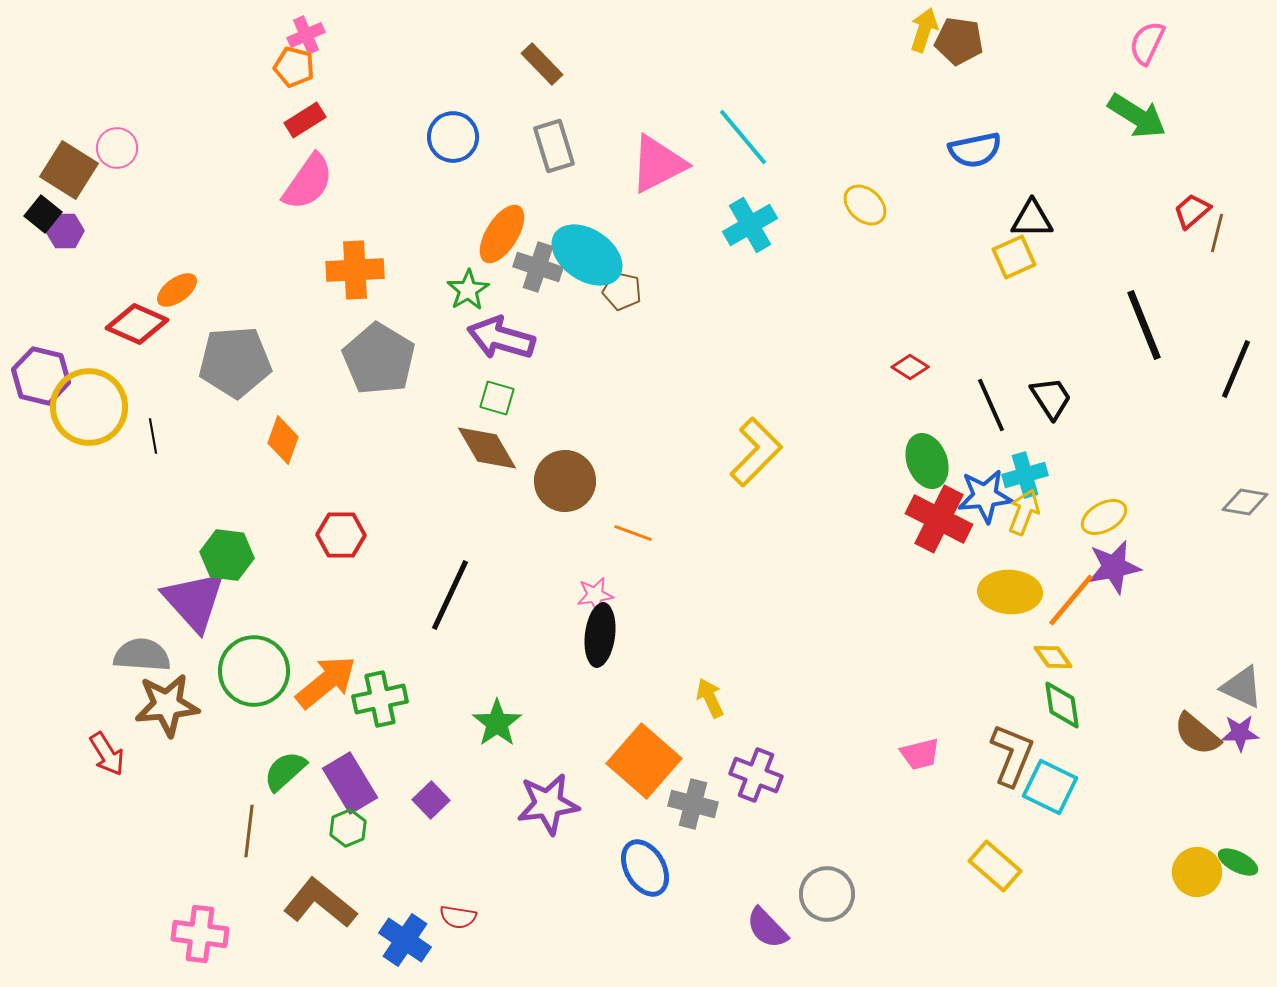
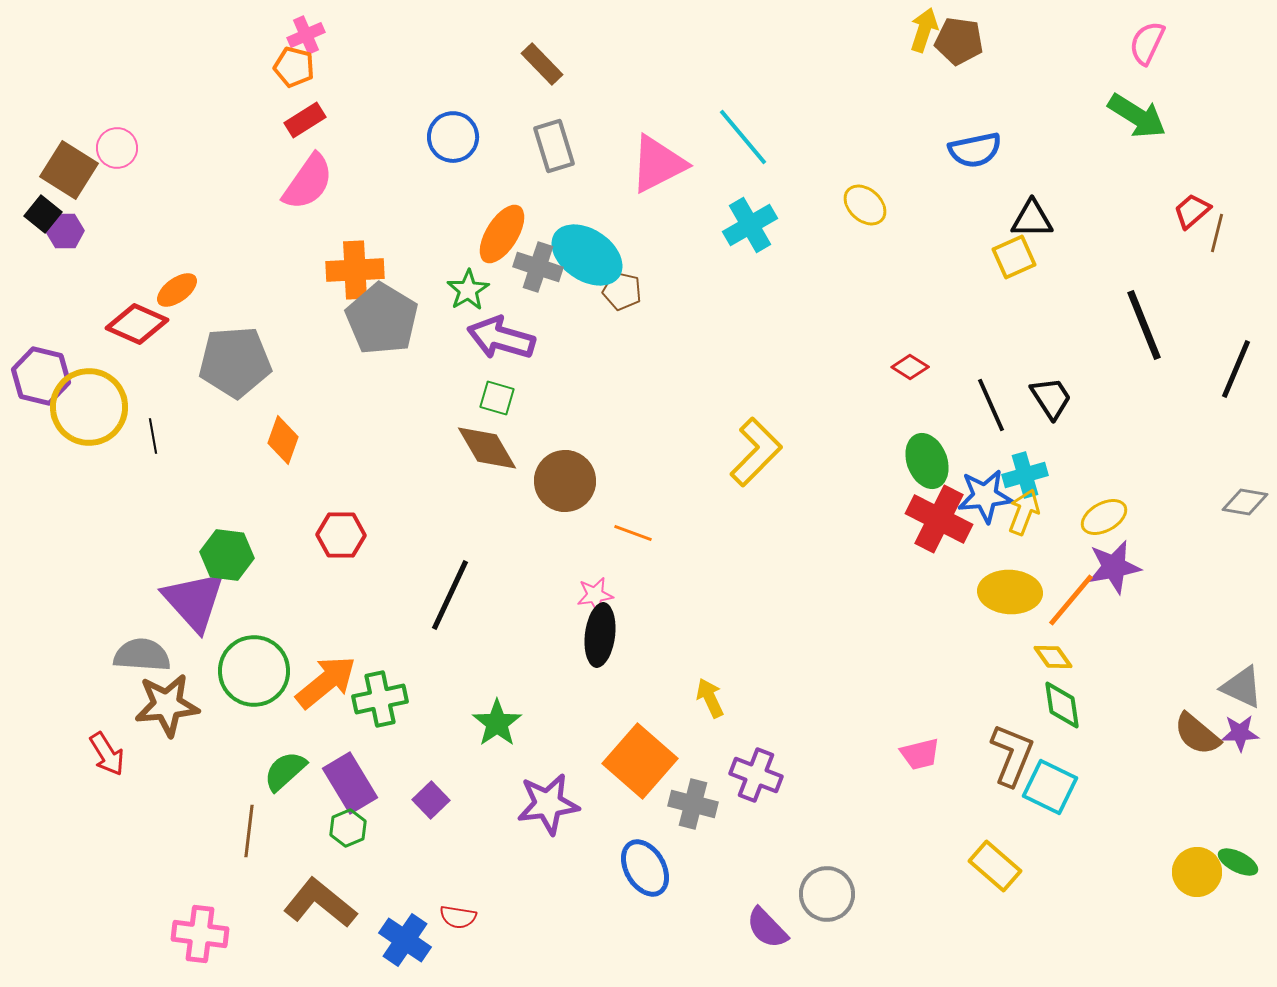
gray pentagon at (379, 359): moved 3 px right, 40 px up
orange square at (644, 761): moved 4 px left
